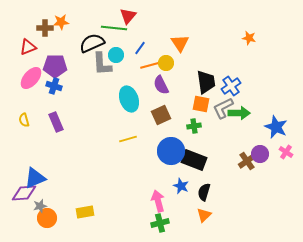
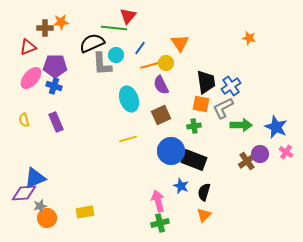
green arrow at (239, 113): moved 2 px right, 12 px down
